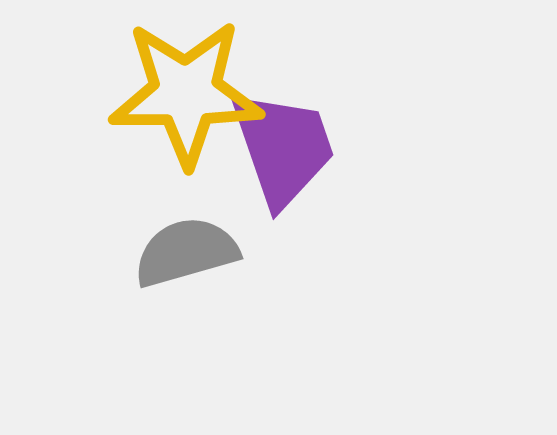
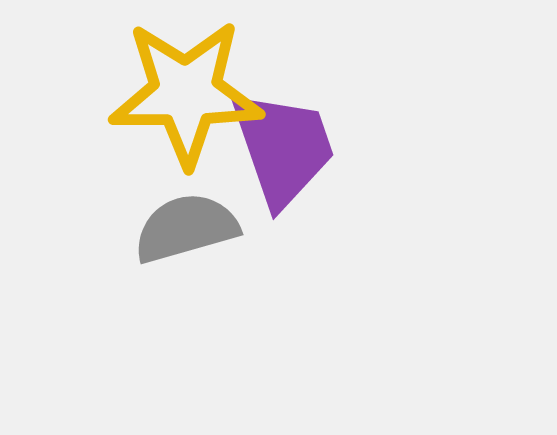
gray semicircle: moved 24 px up
